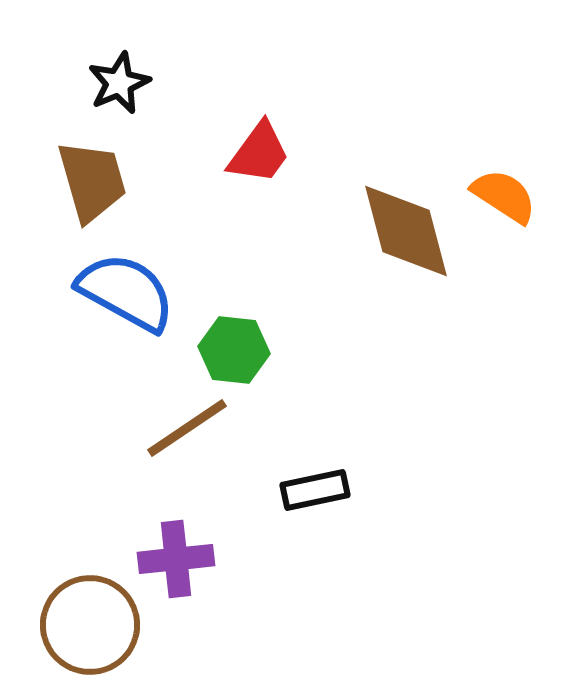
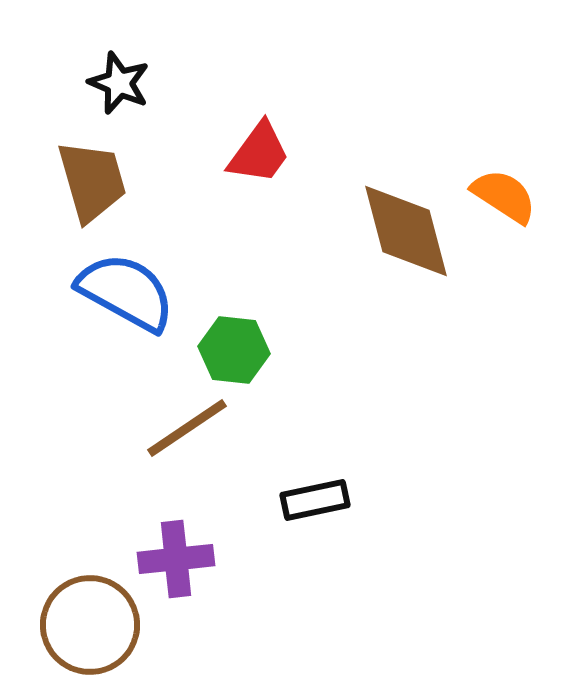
black star: rotated 26 degrees counterclockwise
black rectangle: moved 10 px down
